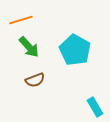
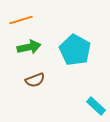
green arrow: rotated 60 degrees counterclockwise
cyan rectangle: moved 1 px right, 1 px up; rotated 18 degrees counterclockwise
